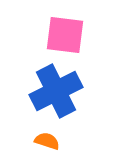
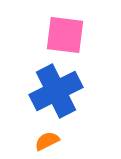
orange semicircle: rotated 45 degrees counterclockwise
